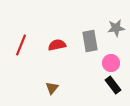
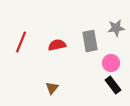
red line: moved 3 px up
